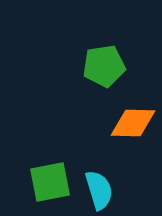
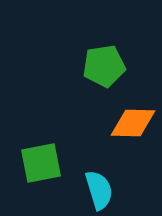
green square: moved 9 px left, 19 px up
